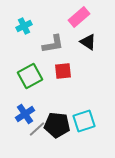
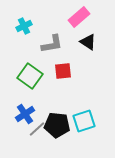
gray L-shape: moved 1 px left
green square: rotated 25 degrees counterclockwise
